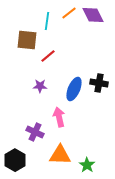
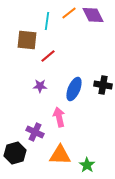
black cross: moved 4 px right, 2 px down
black hexagon: moved 7 px up; rotated 15 degrees clockwise
